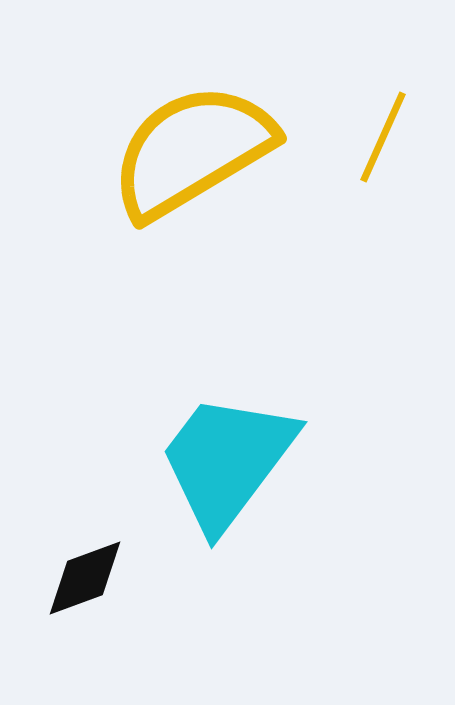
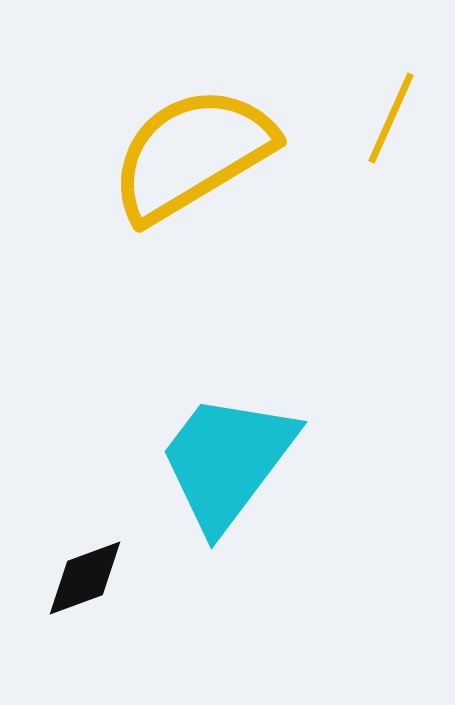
yellow line: moved 8 px right, 19 px up
yellow semicircle: moved 3 px down
